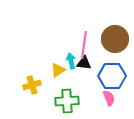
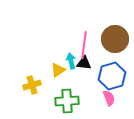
blue hexagon: rotated 16 degrees counterclockwise
